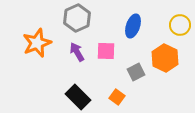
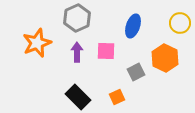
yellow circle: moved 2 px up
purple arrow: rotated 30 degrees clockwise
orange square: rotated 28 degrees clockwise
